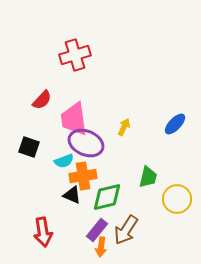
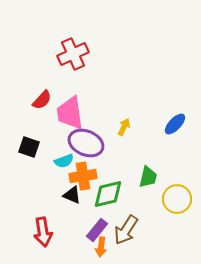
red cross: moved 2 px left, 1 px up; rotated 8 degrees counterclockwise
pink trapezoid: moved 4 px left, 6 px up
green diamond: moved 1 px right, 3 px up
